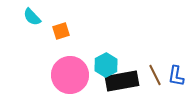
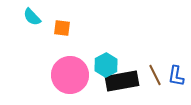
orange square: moved 1 px right, 3 px up; rotated 24 degrees clockwise
